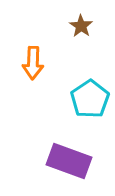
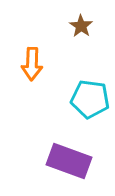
orange arrow: moved 1 px left, 1 px down
cyan pentagon: rotated 30 degrees counterclockwise
